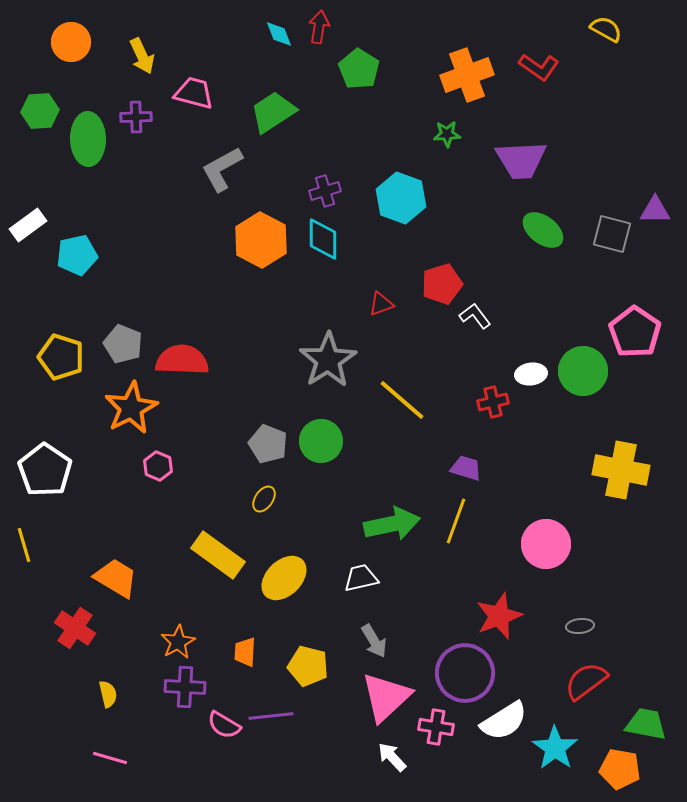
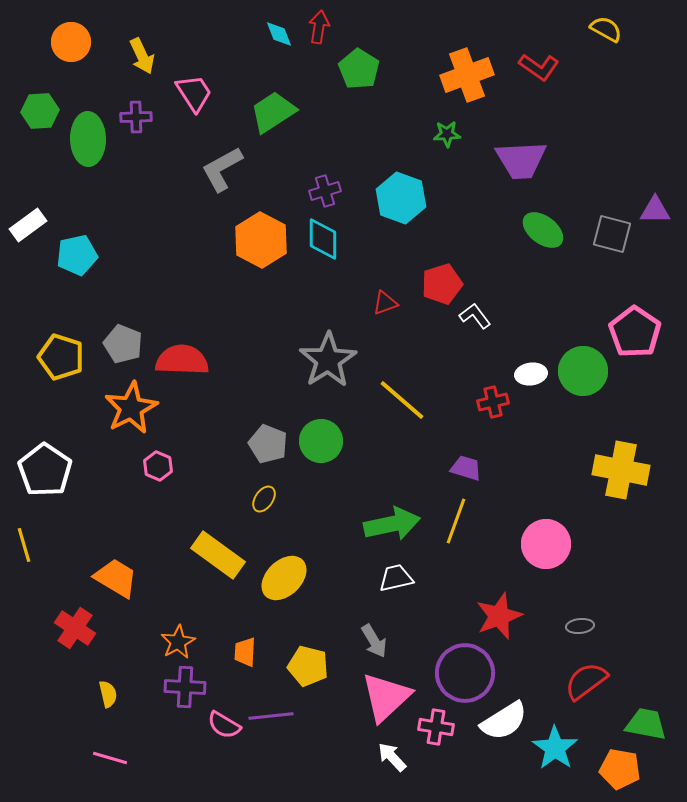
pink trapezoid at (194, 93): rotated 42 degrees clockwise
red triangle at (381, 304): moved 4 px right, 1 px up
white trapezoid at (361, 578): moved 35 px right
